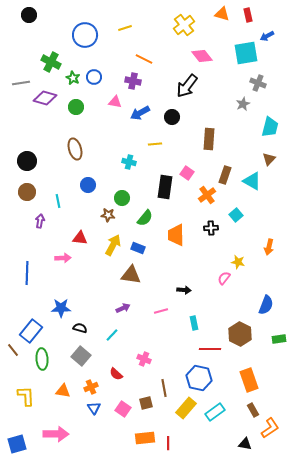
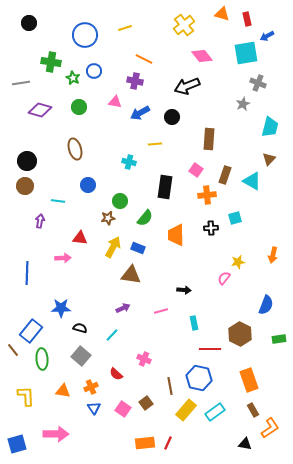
black circle at (29, 15): moved 8 px down
red rectangle at (248, 15): moved 1 px left, 4 px down
green cross at (51, 62): rotated 18 degrees counterclockwise
blue circle at (94, 77): moved 6 px up
purple cross at (133, 81): moved 2 px right
black arrow at (187, 86): rotated 30 degrees clockwise
purple diamond at (45, 98): moved 5 px left, 12 px down
green circle at (76, 107): moved 3 px right
pink square at (187, 173): moved 9 px right, 3 px up
brown circle at (27, 192): moved 2 px left, 6 px up
orange cross at (207, 195): rotated 30 degrees clockwise
green circle at (122, 198): moved 2 px left, 3 px down
cyan line at (58, 201): rotated 72 degrees counterclockwise
brown star at (108, 215): moved 3 px down; rotated 16 degrees counterclockwise
cyan square at (236, 215): moved 1 px left, 3 px down; rotated 24 degrees clockwise
yellow arrow at (113, 245): moved 2 px down
orange arrow at (269, 247): moved 4 px right, 8 px down
yellow star at (238, 262): rotated 24 degrees counterclockwise
brown line at (164, 388): moved 6 px right, 2 px up
brown square at (146, 403): rotated 24 degrees counterclockwise
yellow rectangle at (186, 408): moved 2 px down
orange rectangle at (145, 438): moved 5 px down
red line at (168, 443): rotated 24 degrees clockwise
